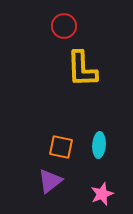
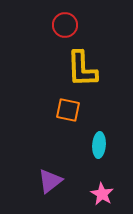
red circle: moved 1 px right, 1 px up
orange square: moved 7 px right, 37 px up
pink star: rotated 20 degrees counterclockwise
